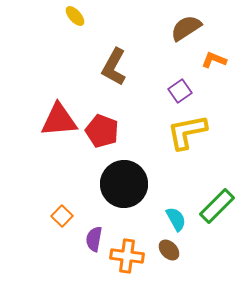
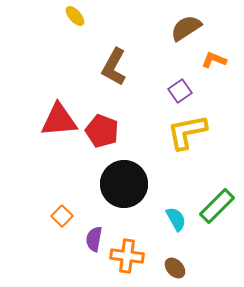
brown ellipse: moved 6 px right, 18 px down
